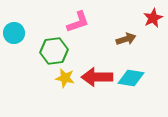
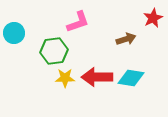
yellow star: rotated 12 degrees counterclockwise
